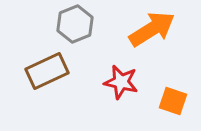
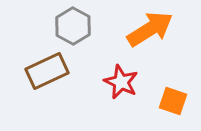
gray hexagon: moved 2 px left, 2 px down; rotated 9 degrees counterclockwise
orange arrow: moved 2 px left
red star: rotated 12 degrees clockwise
